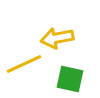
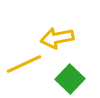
green square: rotated 32 degrees clockwise
